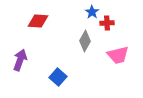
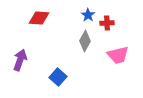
blue star: moved 4 px left, 3 px down
red diamond: moved 1 px right, 3 px up
